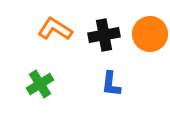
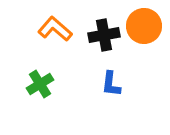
orange L-shape: rotated 8 degrees clockwise
orange circle: moved 6 px left, 8 px up
